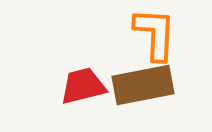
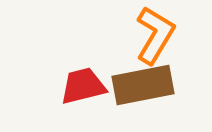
orange L-shape: moved 1 px down; rotated 28 degrees clockwise
